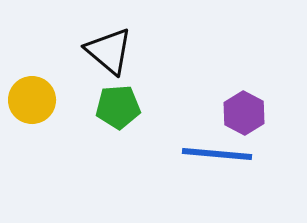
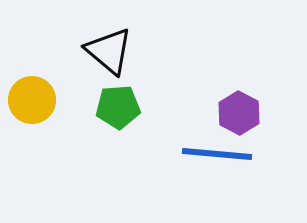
purple hexagon: moved 5 px left
